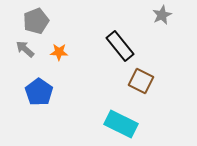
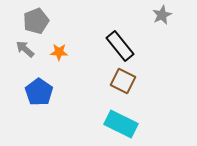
brown square: moved 18 px left
